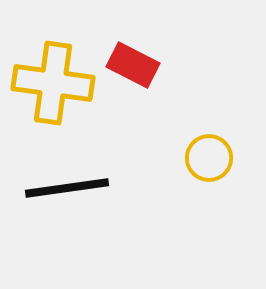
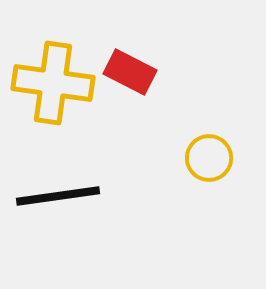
red rectangle: moved 3 px left, 7 px down
black line: moved 9 px left, 8 px down
